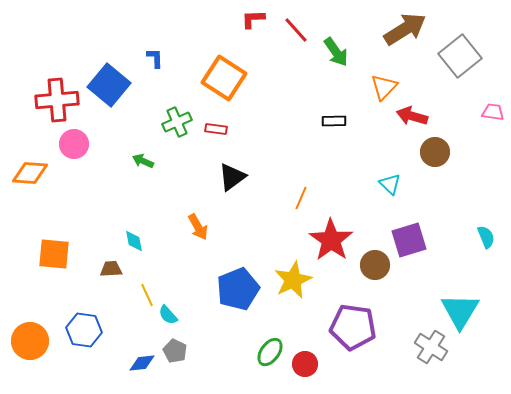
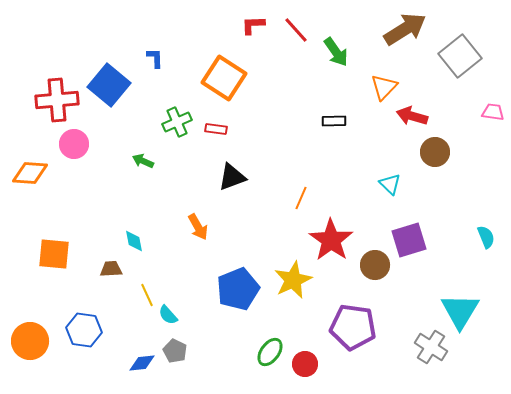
red L-shape at (253, 19): moved 6 px down
black triangle at (232, 177): rotated 16 degrees clockwise
